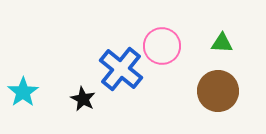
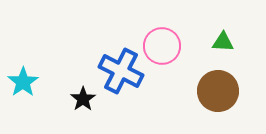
green triangle: moved 1 px right, 1 px up
blue cross: moved 2 px down; rotated 12 degrees counterclockwise
cyan star: moved 10 px up
black star: rotated 10 degrees clockwise
